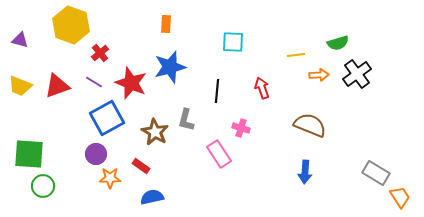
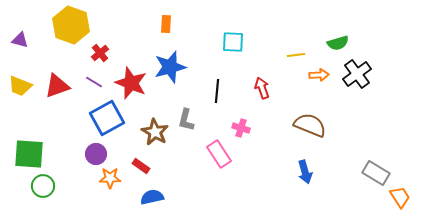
blue arrow: rotated 20 degrees counterclockwise
